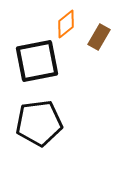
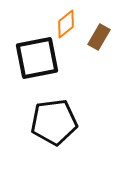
black square: moved 3 px up
black pentagon: moved 15 px right, 1 px up
